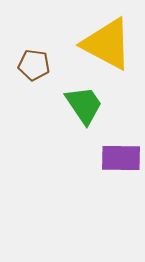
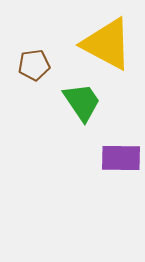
brown pentagon: rotated 16 degrees counterclockwise
green trapezoid: moved 2 px left, 3 px up
